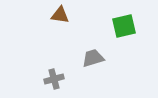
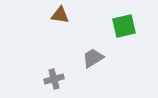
gray trapezoid: rotated 15 degrees counterclockwise
